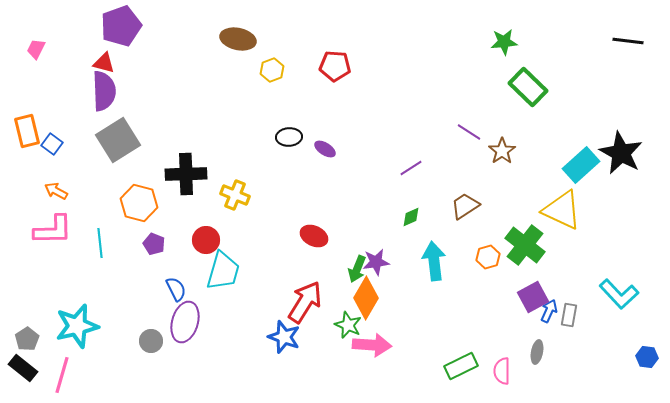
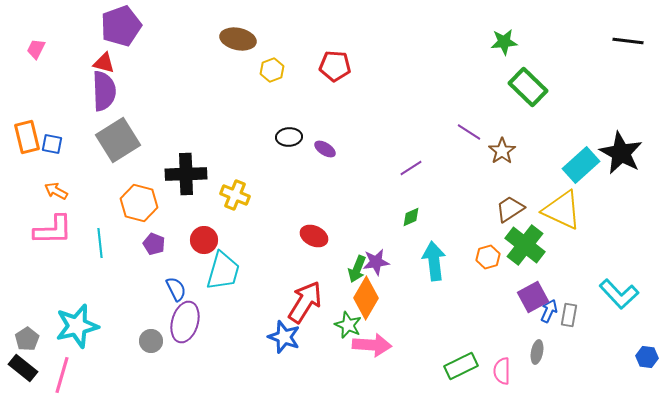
orange rectangle at (27, 131): moved 6 px down
blue square at (52, 144): rotated 25 degrees counterclockwise
brown trapezoid at (465, 206): moved 45 px right, 3 px down
red circle at (206, 240): moved 2 px left
